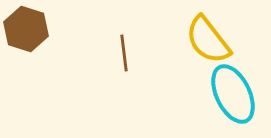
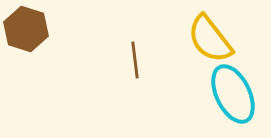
yellow semicircle: moved 2 px right, 1 px up
brown line: moved 11 px right, 7 px down
